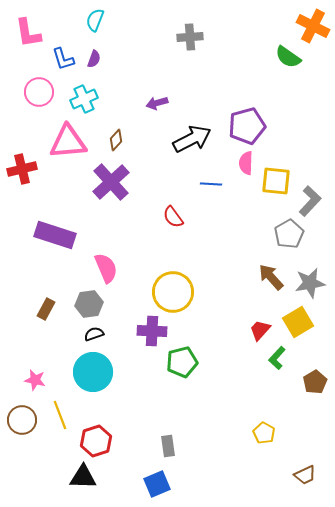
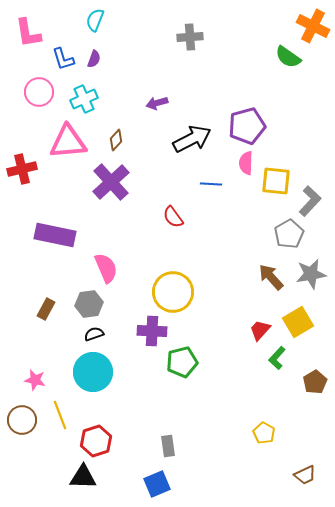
purple rectangle at (55, 235): rotated 6 degrees counterclockwise
gray star at (310, 283): moved 1 px right, 9 px up
